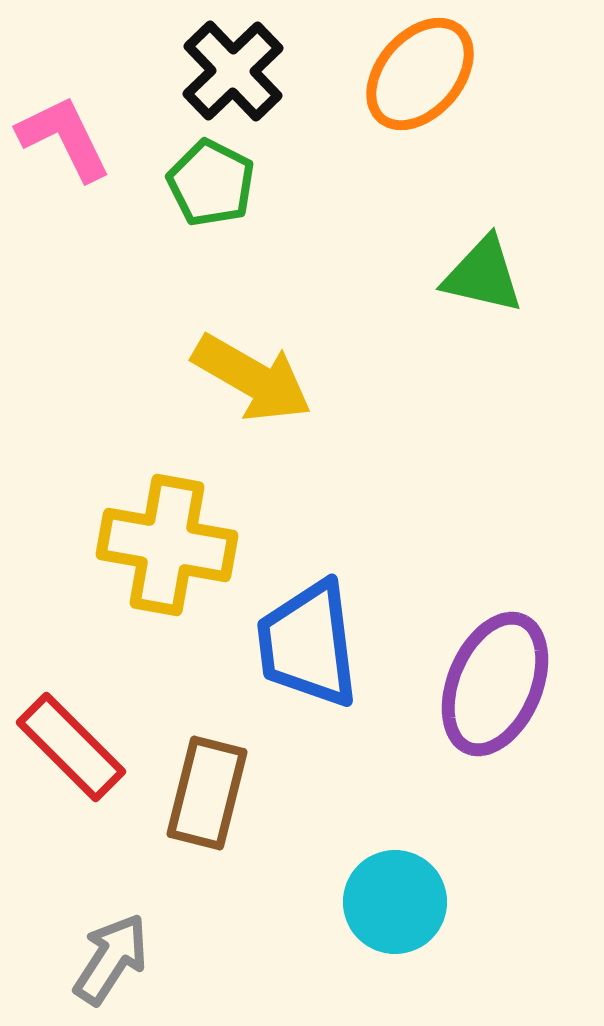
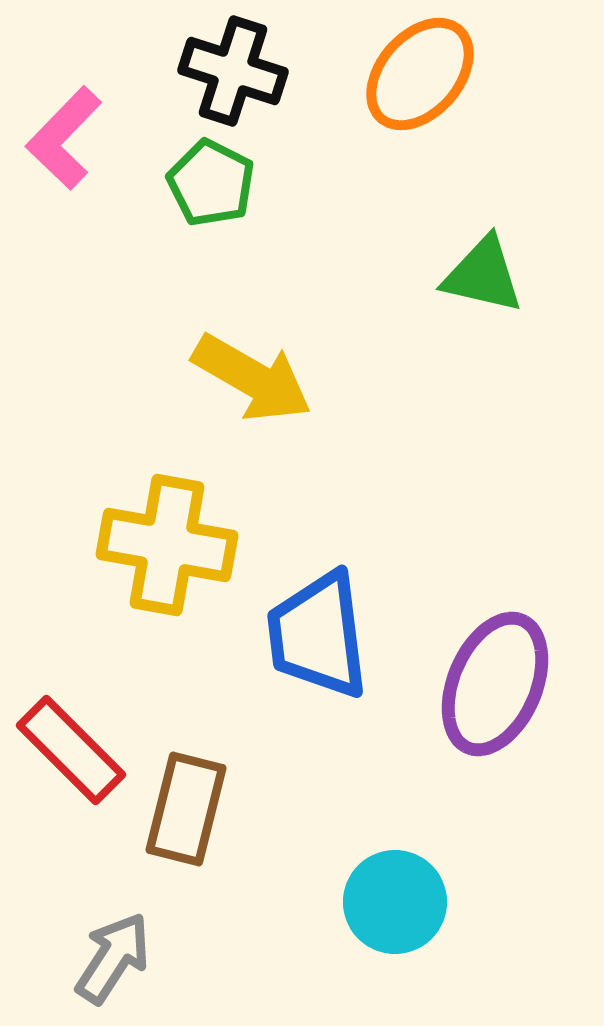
black cross: rotated 28 degrees counterclockwise
pink L-shape: rotated 110 degrees counterclockwise
blue trapezoid: moved 10 px right, 9 px up
red rectangle: moved 3 px down
brown rectangle: moved 21 px left, 16 px down
gray arrow: moved 2 px right, 1 px up
